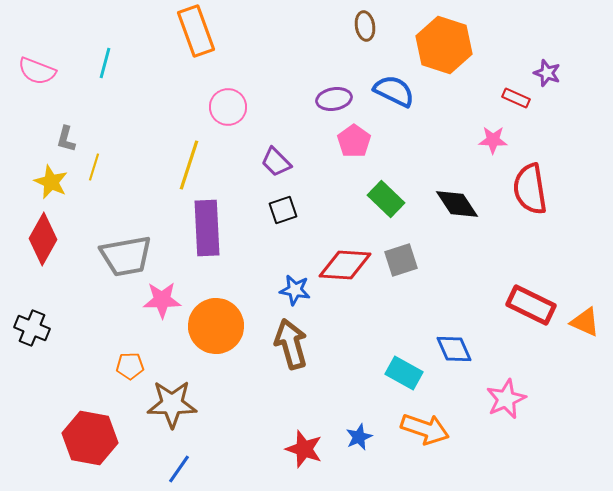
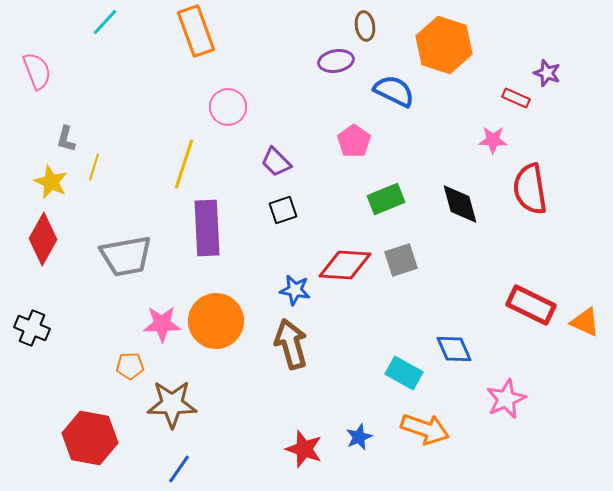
cyan line at (105, 63): moved 41 px up; rotated 28 degrees clockwise
pink semicircle at (37, 71): rotated 132 degrees counterclockwise
purple ellipse at (334, 99): moved 2 px right, 38 px up
yellow line at (189, 165): moved 5 px left, 1 px up
green rectangle at (386, 199): rotated 66 degrees counterclockwise
black diamond at (457, 204): moved 3 px right; rotated 18 degrees clockwise
pink star at (162, 300): moved 24 px down
orange circle at (216, 326): moved 5 px up
